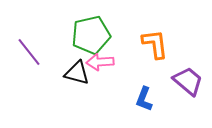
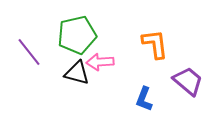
green pentagon: moved 14 px left
